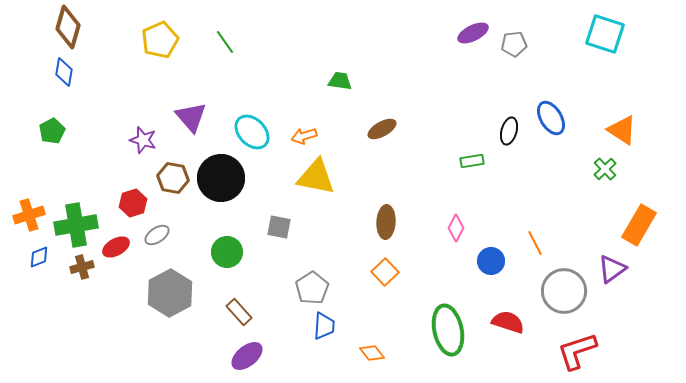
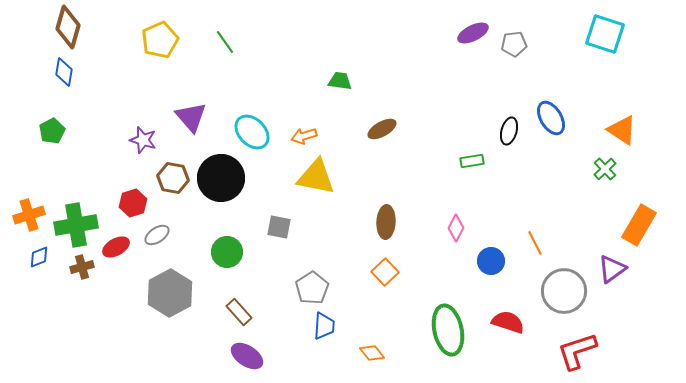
purple ellipse at (247, 356): rotated 72 degrees clockwise
